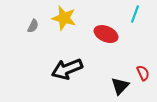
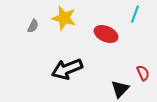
black triangle: moved 3 px down
